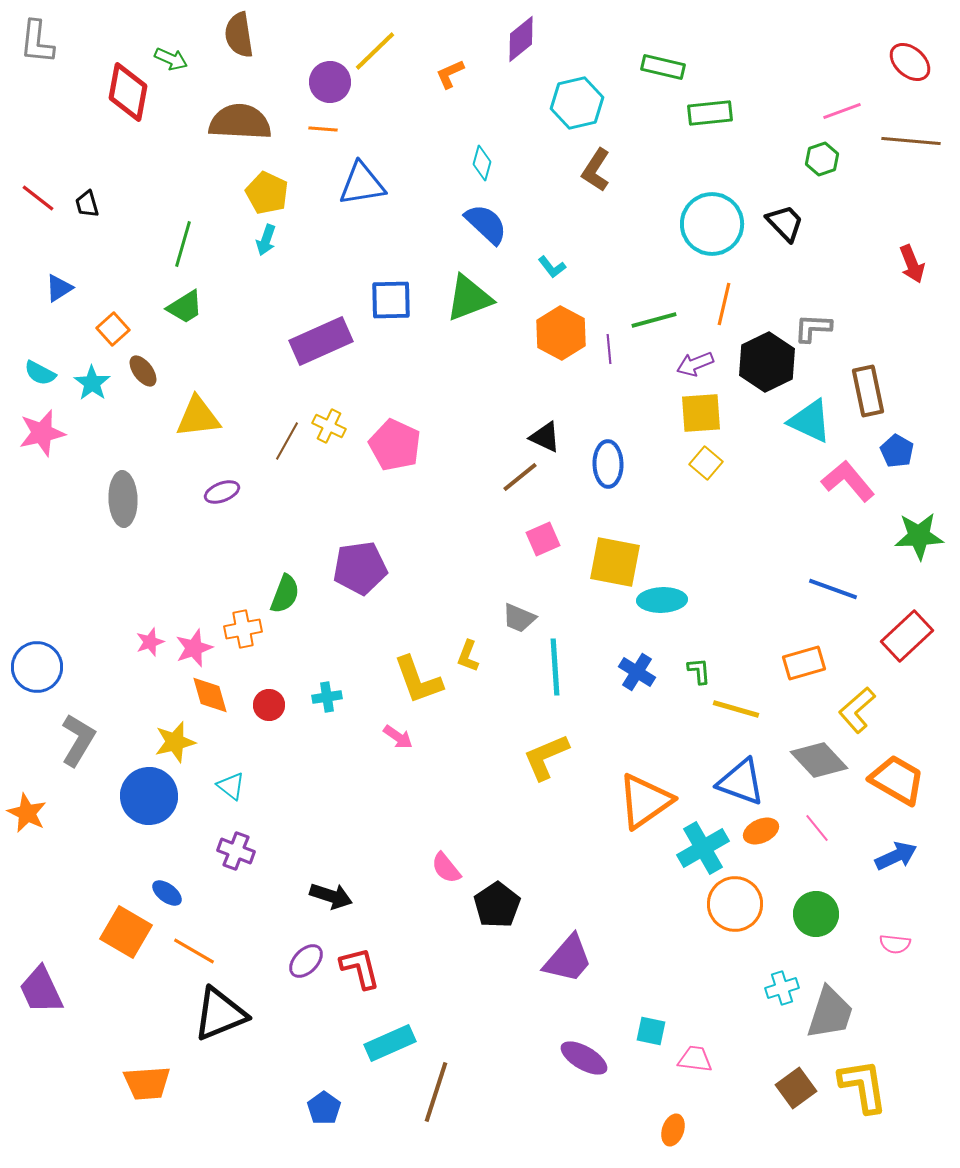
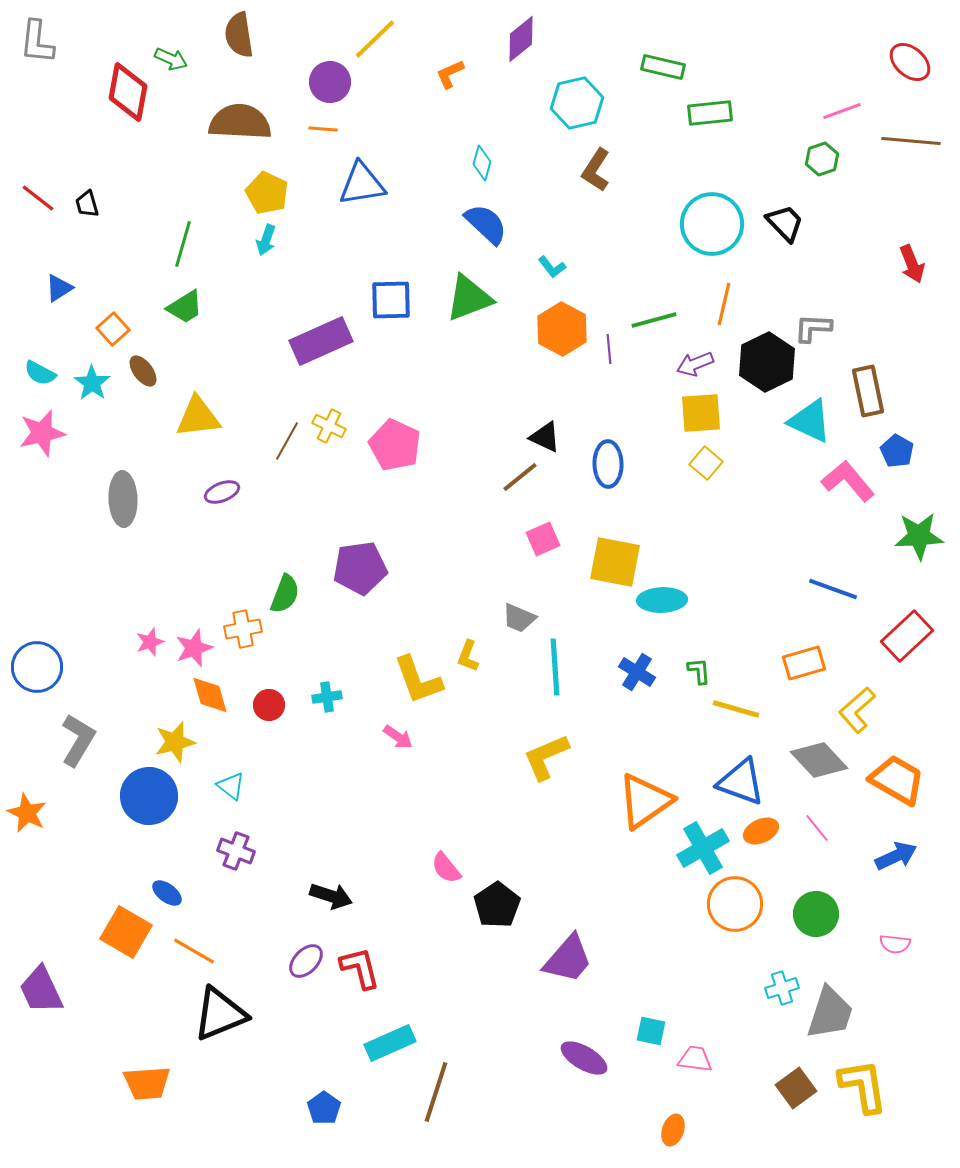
yellow line at (375, 51): moved 12 px up
orange hexagon at (561, 333): moved 1 px right, 4 px up
